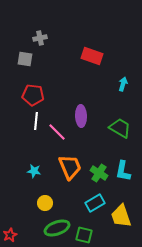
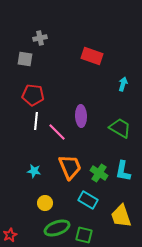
cyan rectangle: moved 7 px left, 3 px up; rotated 60 degrees clockwise
